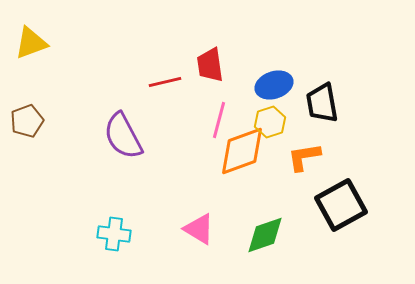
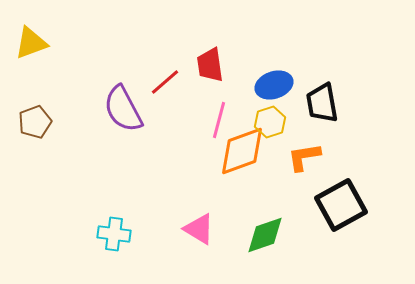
red line: rotated 28 degrees counterclockwise
brown pentagon: moved 8 px right, 1 px down
purple semicircle: moved 27 px up
